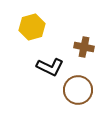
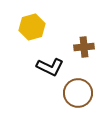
brown cross: rotated 18 degrees counterclockwise
brown circle: moved 3 px down
